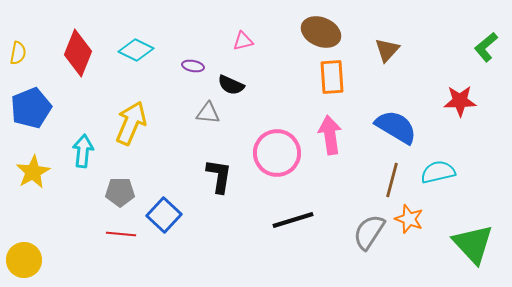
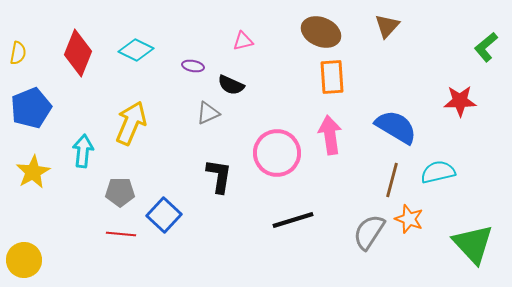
brown triangle: moved 24 px up
gray triangle: rotated 30 degrees counterclockwise
